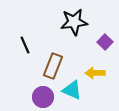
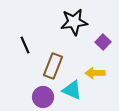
purple square: moved 2 px left
